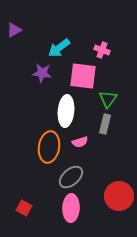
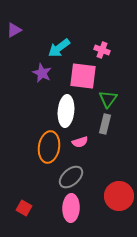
purple star: rotated 18 degrees clockwise
